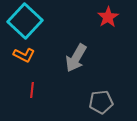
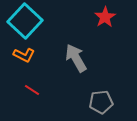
red star: moved 3 px left
gray arrow: rotated 120 degrees clockwise
red line: rotated 63 degrees counterclockwise
